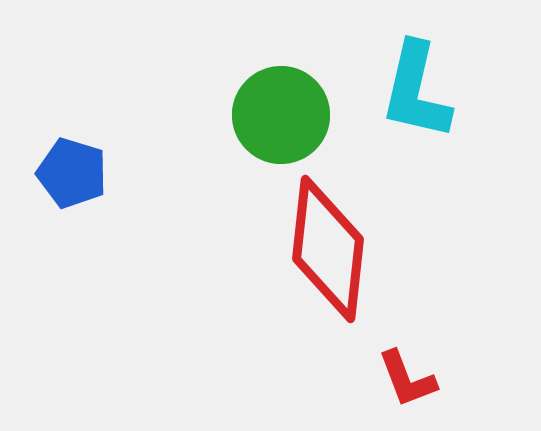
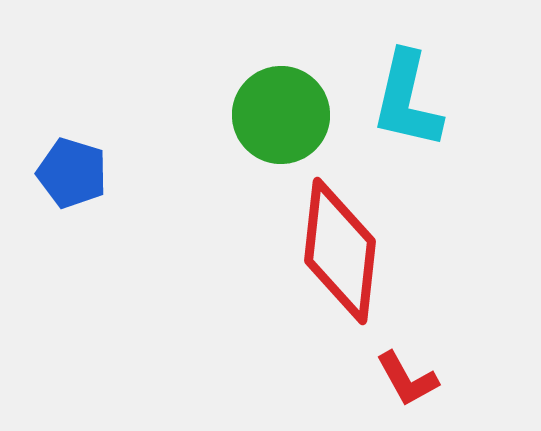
cyan L-shape: moved 9 px left, 9 px down
red diamond: moved 12 px right, 2 px down
red L-shape: rotated 8 degrees counterclockwise
